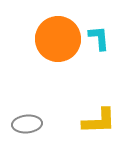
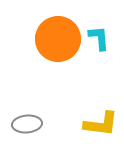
yellow L-shape: moved 2 px right, 3 px down; rotated 9 degrees clockwise
